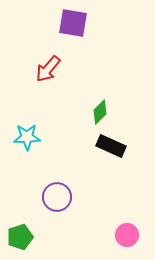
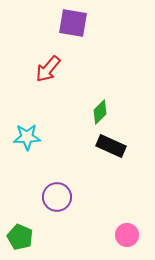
green pentagon: rotated 30 degrees counterclockwise
